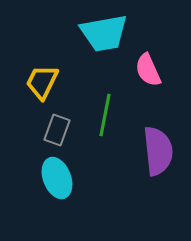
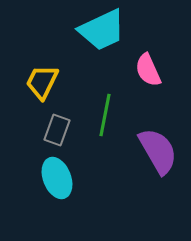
cyan trapezoid: moved 2 px left, 3 px up; rotated 15 degrees counterclockwise
purple semicircle: rotated 24 degrees counterclockwise
